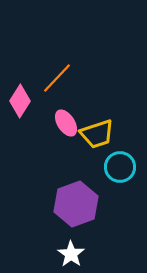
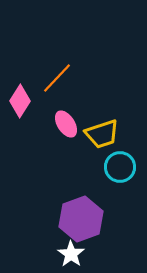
pink ellipse: moved 1 px down
yellow trapezoid: moved 5 px right
purple hexagon: moved 5 px right, 15 px down
